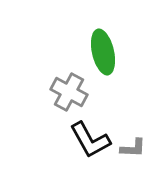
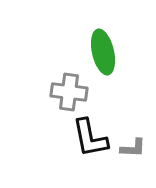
gray cross: rotated 21 degrees counterclockwise
black L-shape: moved 2 px up; rotated 18 degrees clockwise
